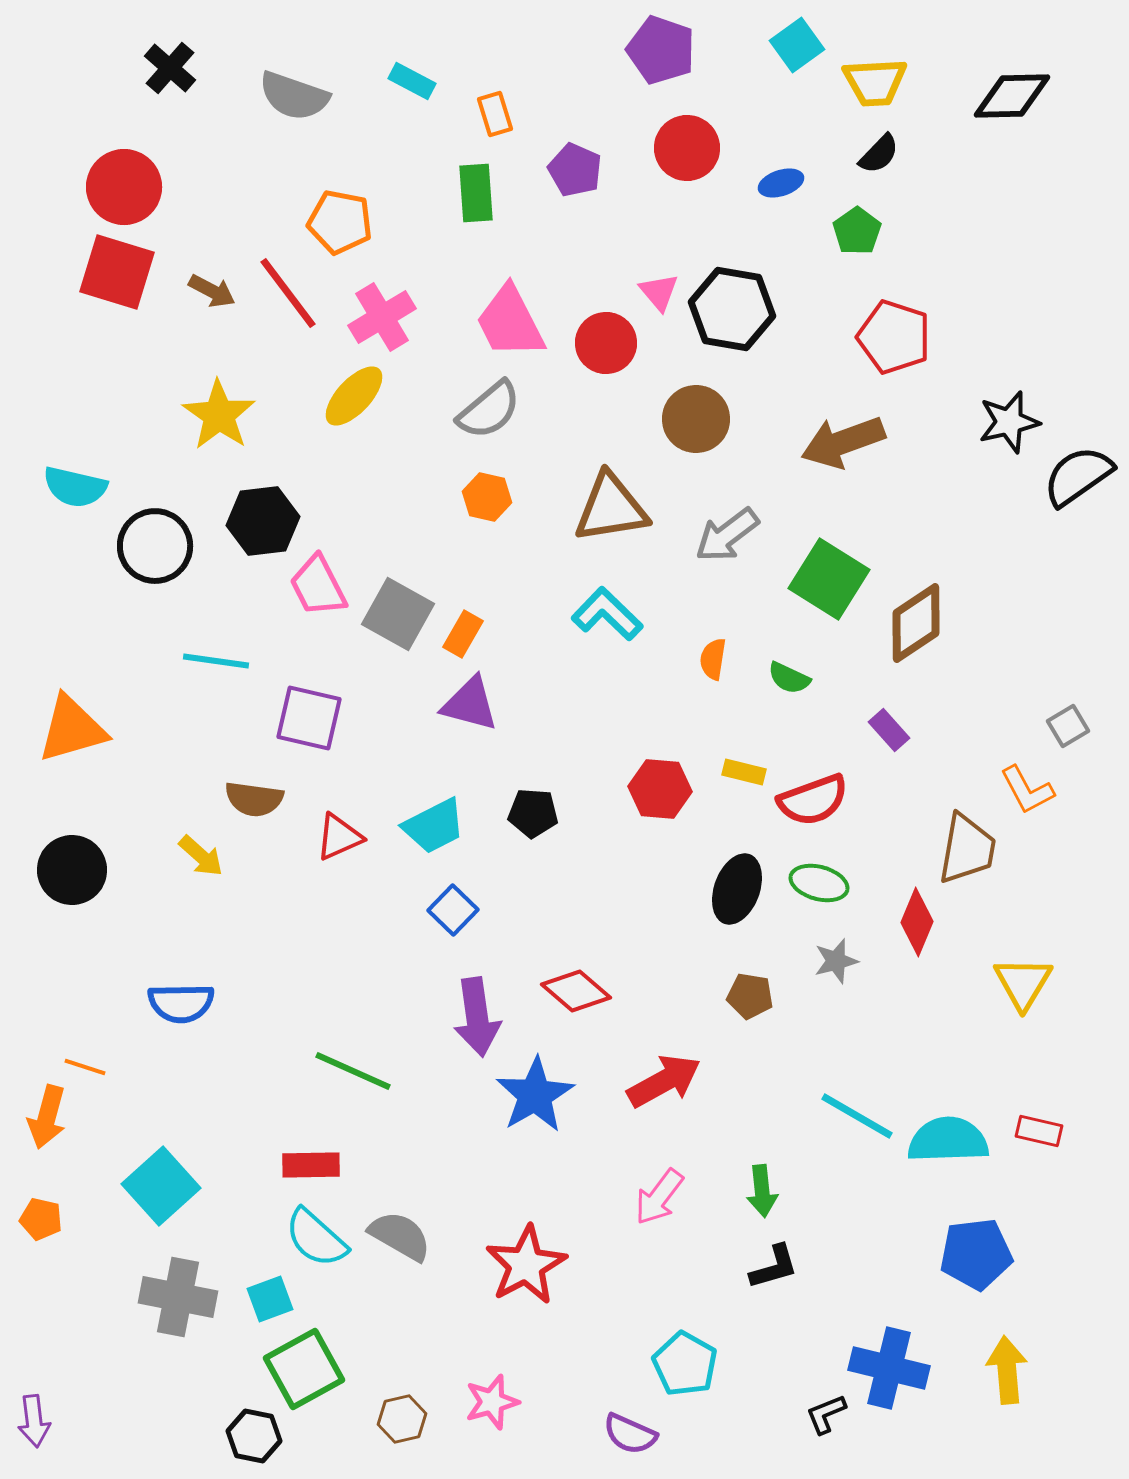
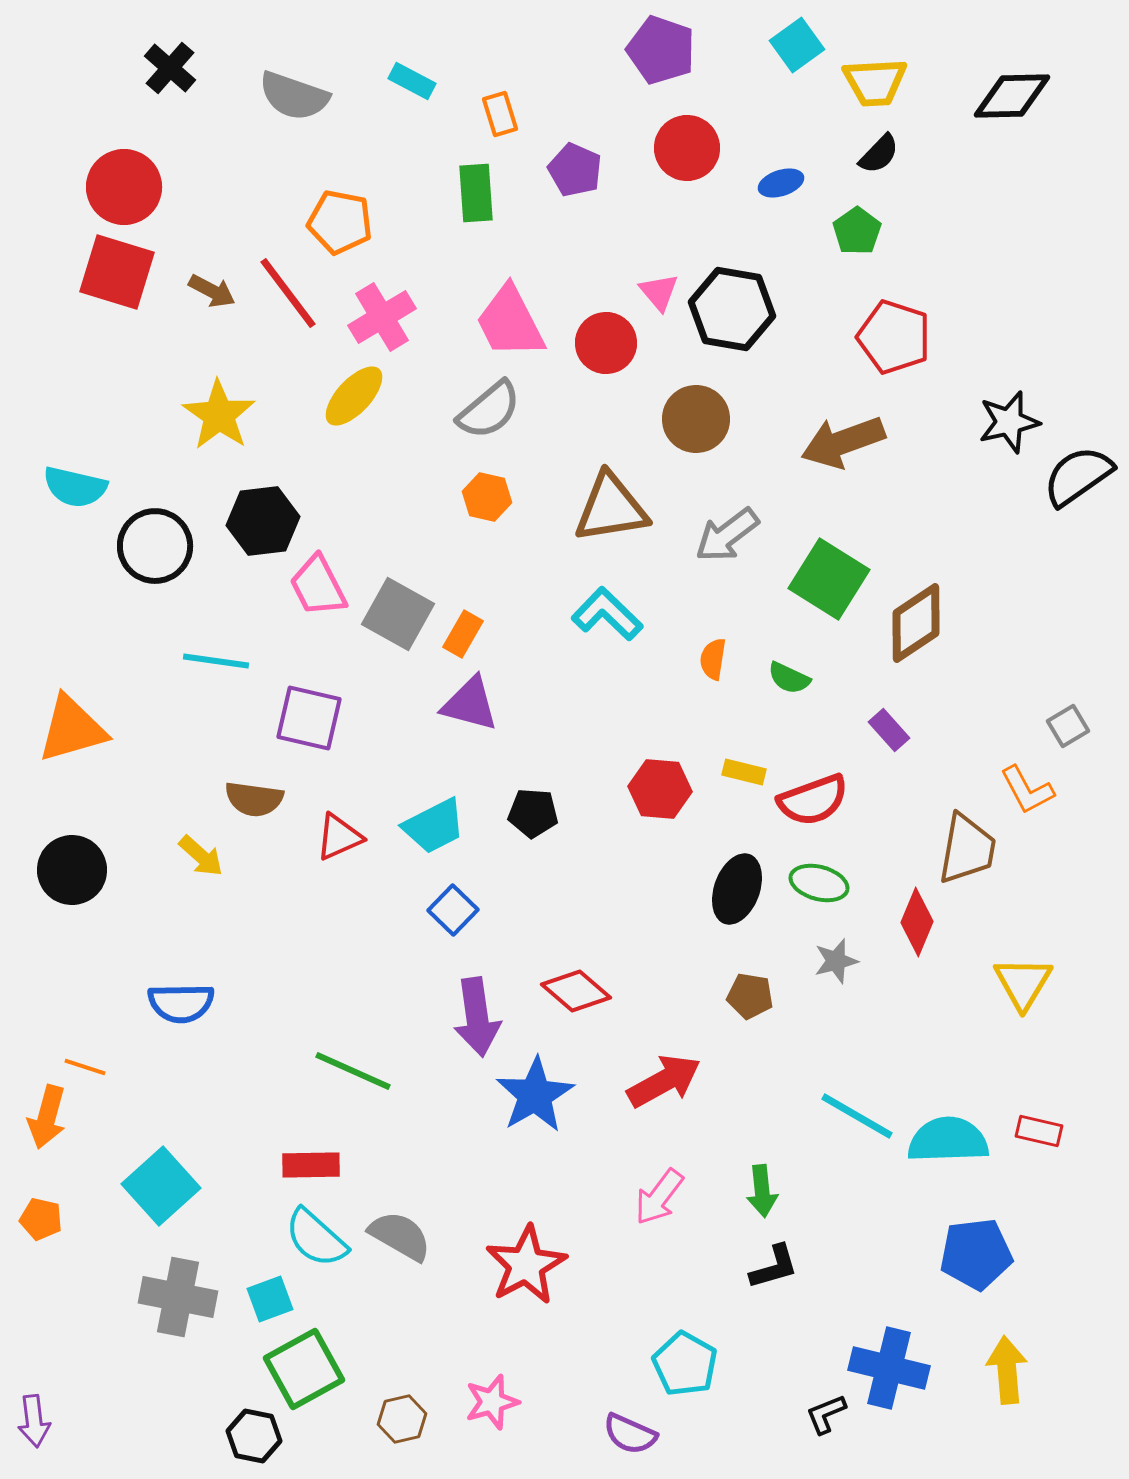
orange rectangle at (495, 114): moved 5 px right
